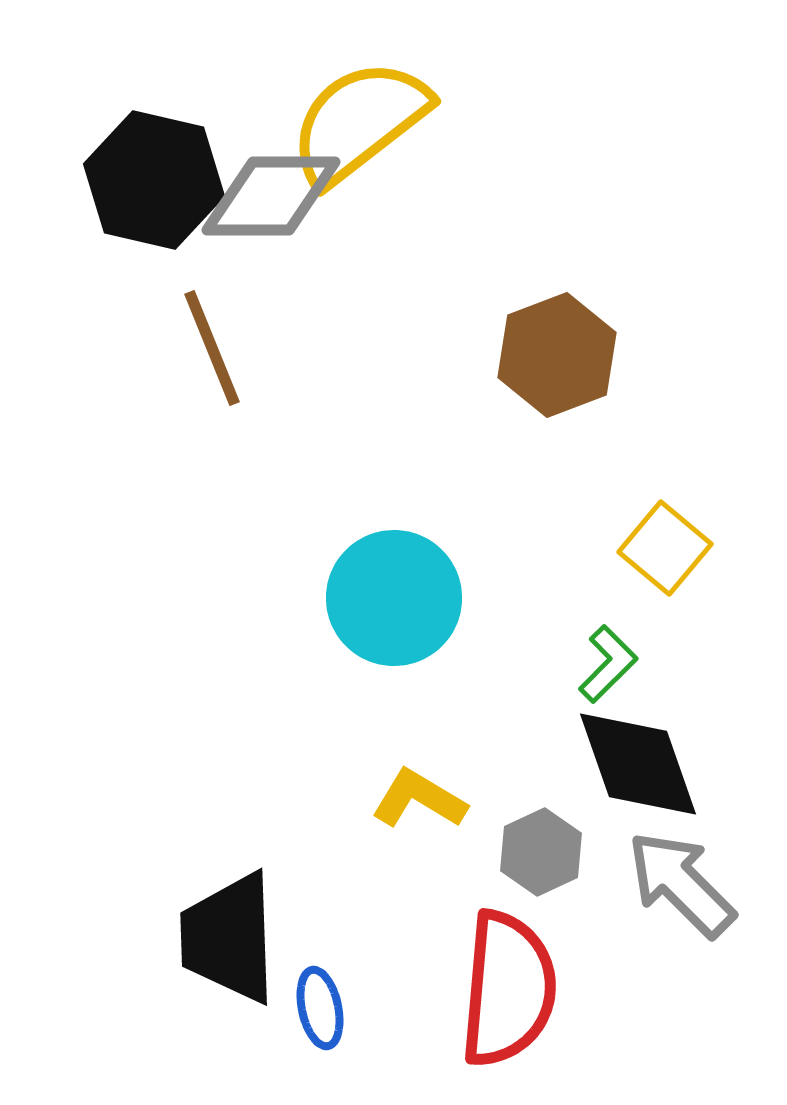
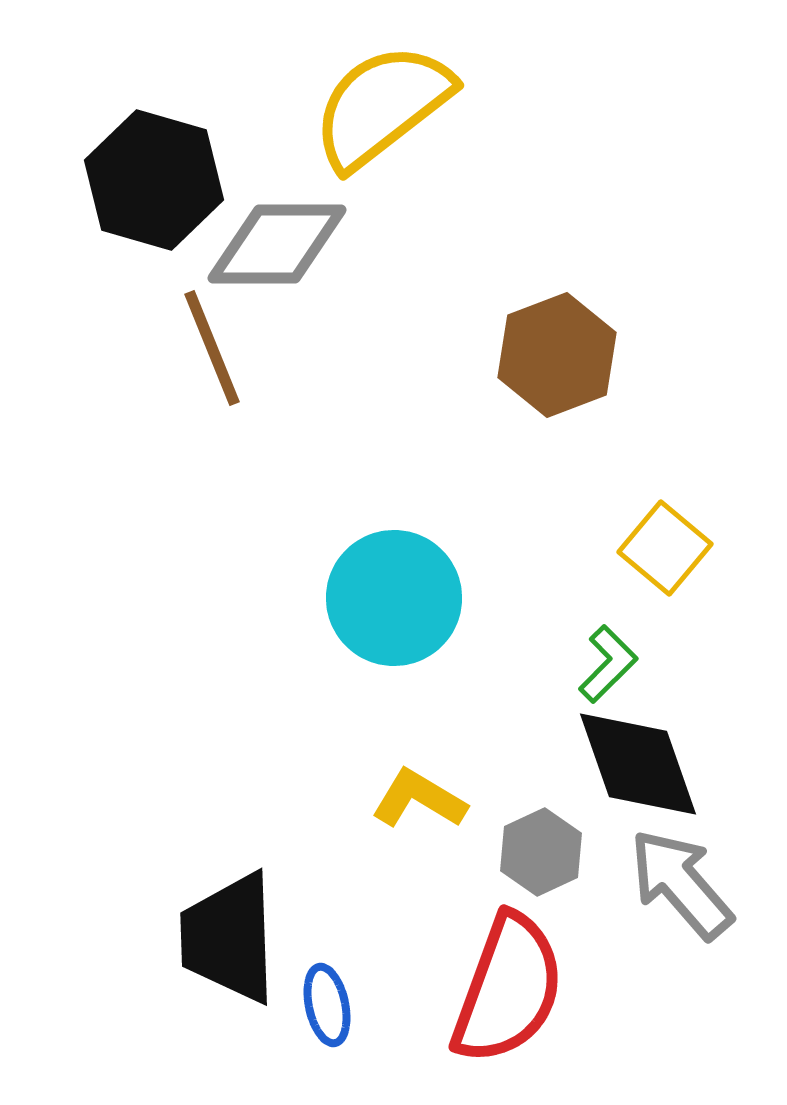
yellow semicircle: moved 23 px right, 16 px up
black hexagon: rotated 3 degrees clockwise
gray diamond: moved 6 px right, 48 px down
gray arrow: rotated 4 degrees clockwise
red semicircle: rotated 15 degrees clockwise
blue ellipse: moved 7 px right, 3 px up
